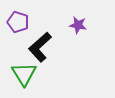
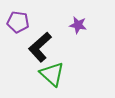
purple pentagon: rotated 10 degrees counterclockwise
green triangle: moved 28 px right; rotated 16 degrees counterclockwise
